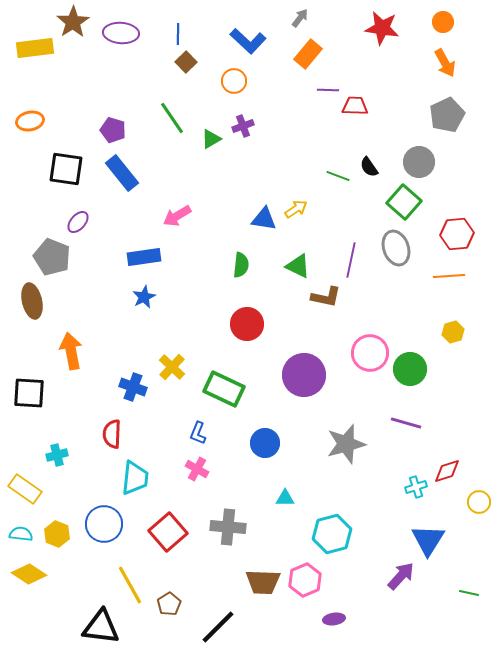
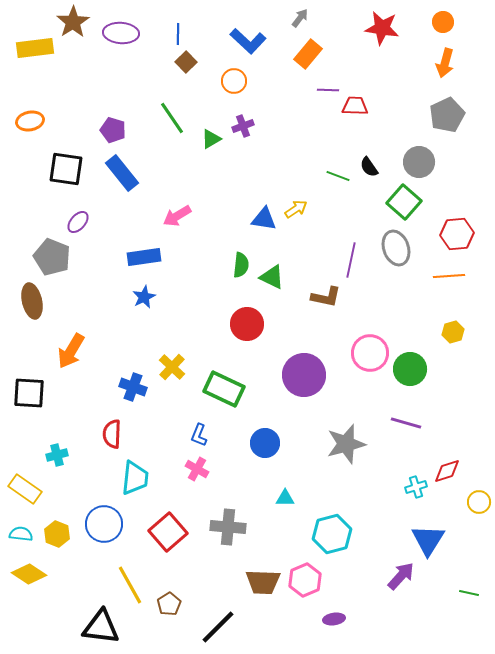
orange arrow at (445, 63): rotated 44 degrees clockwise
green triangle at (298, 266): moved 26 px left, 11 px down
orange arrow at (71, 351): rotated 138 degrees counterclockwise
blue L-shape at (198, 433): moved 1 px right, 2 px down
